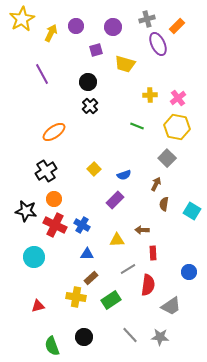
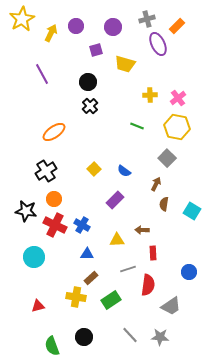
blue semicircle at (124, 175): moved 4 px up; rotated 56 degrees clockwise
gray line at (128, 269): rotated 14 degrees clockwise
